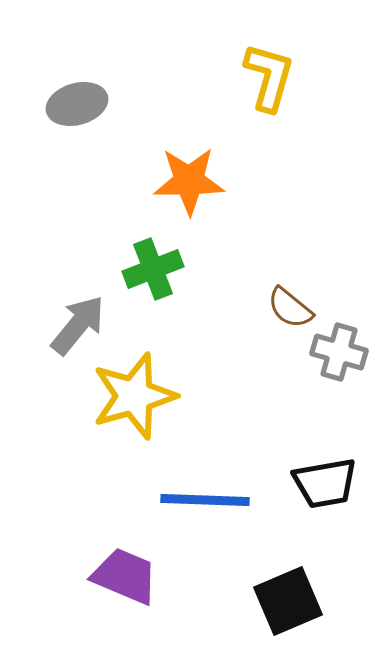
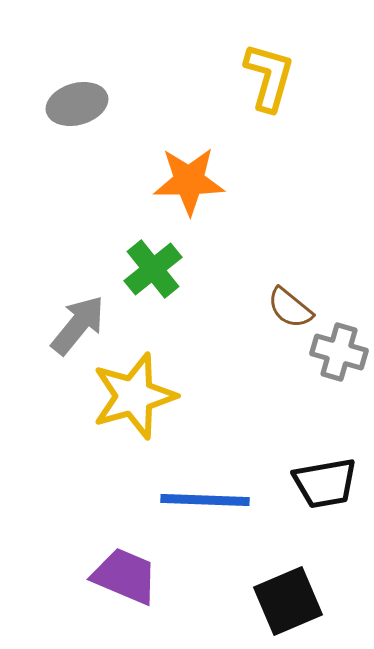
green cross: rotated 18 degrees counterclockwise
